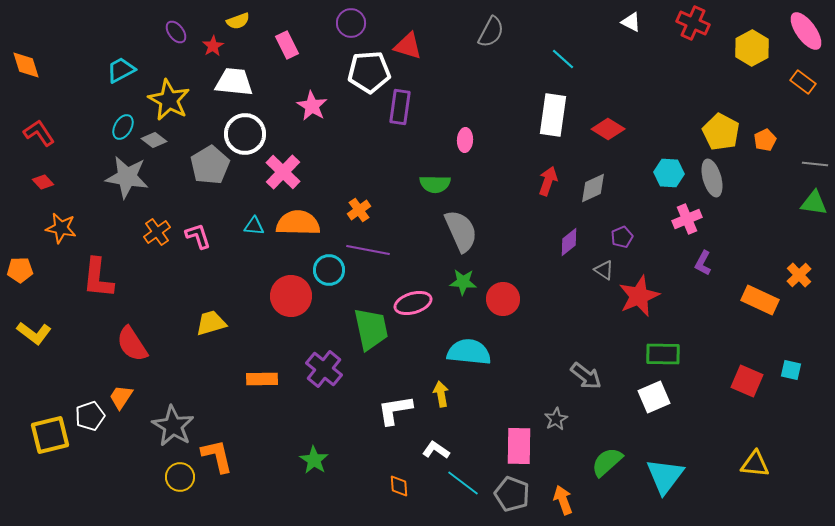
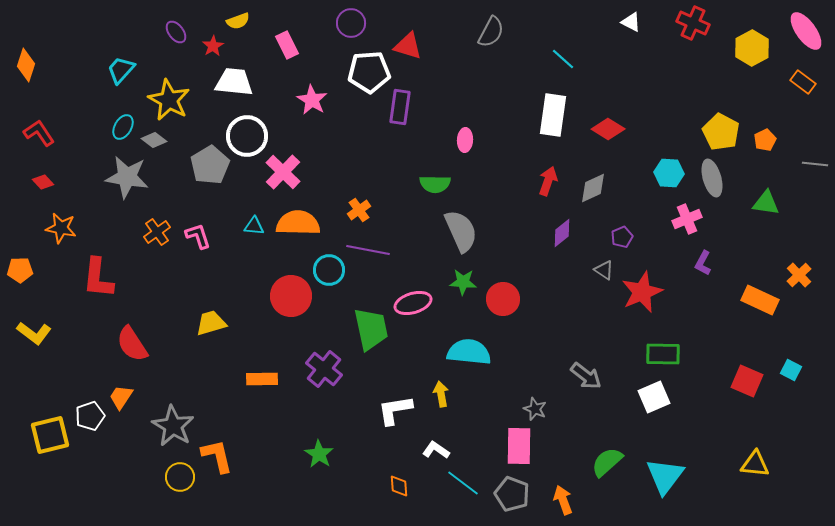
orange diamond at (26, 65): rotated 36 degrees clockwise
cyan trapezoid at (121, 70): rotated 20 degrees counterclockwise
pink star at (312, 106): moved 6 px up
white circle at (245, 134): moved 2 px right, 2 px down
green triangle at (814, 203): moved 48 px left
purple diamond at (569, 242): moved 7 px left, 9 px up
red star at (639, 296): moved 3 px right, 4 px up
cyan square at (791, 370): rotated 15 degrees clockwise
gray star at (556, 419): moved 21 px left, 10 px up; rotated 20 degrees counterclockwise
green star at (314, 460): moved 5 px right, 6 px up
